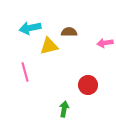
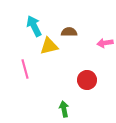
cyan arrow: moved 4 px right, 2 px up; rotated 75 degrees clockwise
pink line: moved 3 px up
red circle: moved 1 px left, 5 px up
green arrow: rotated 21 degrees counterclockwise
